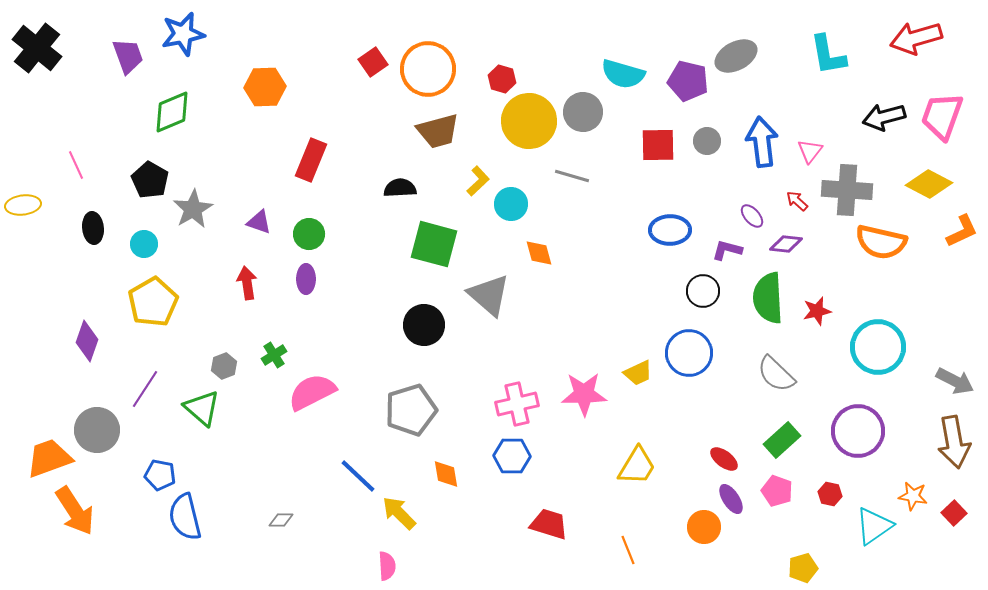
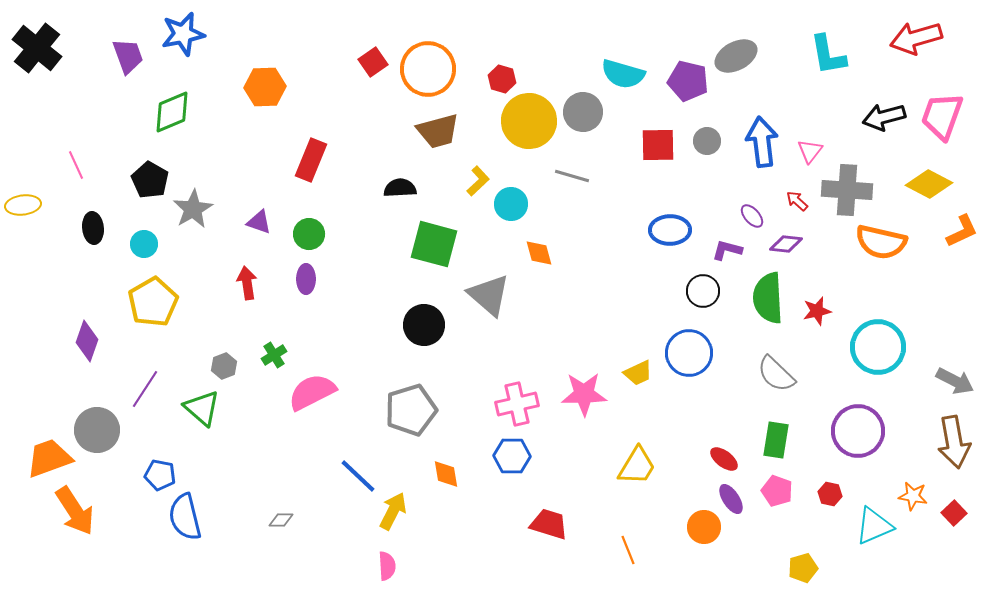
green rectangle at (782, 440): moved 6 px left; rotated 39 degrees counterclockwise
yellow arrow at (399, 513): moved 6 px left, 2 px up; rotated 72 degrees clockwise
cyan triangle at (874, 526): rotated 12 degrees clockwise
